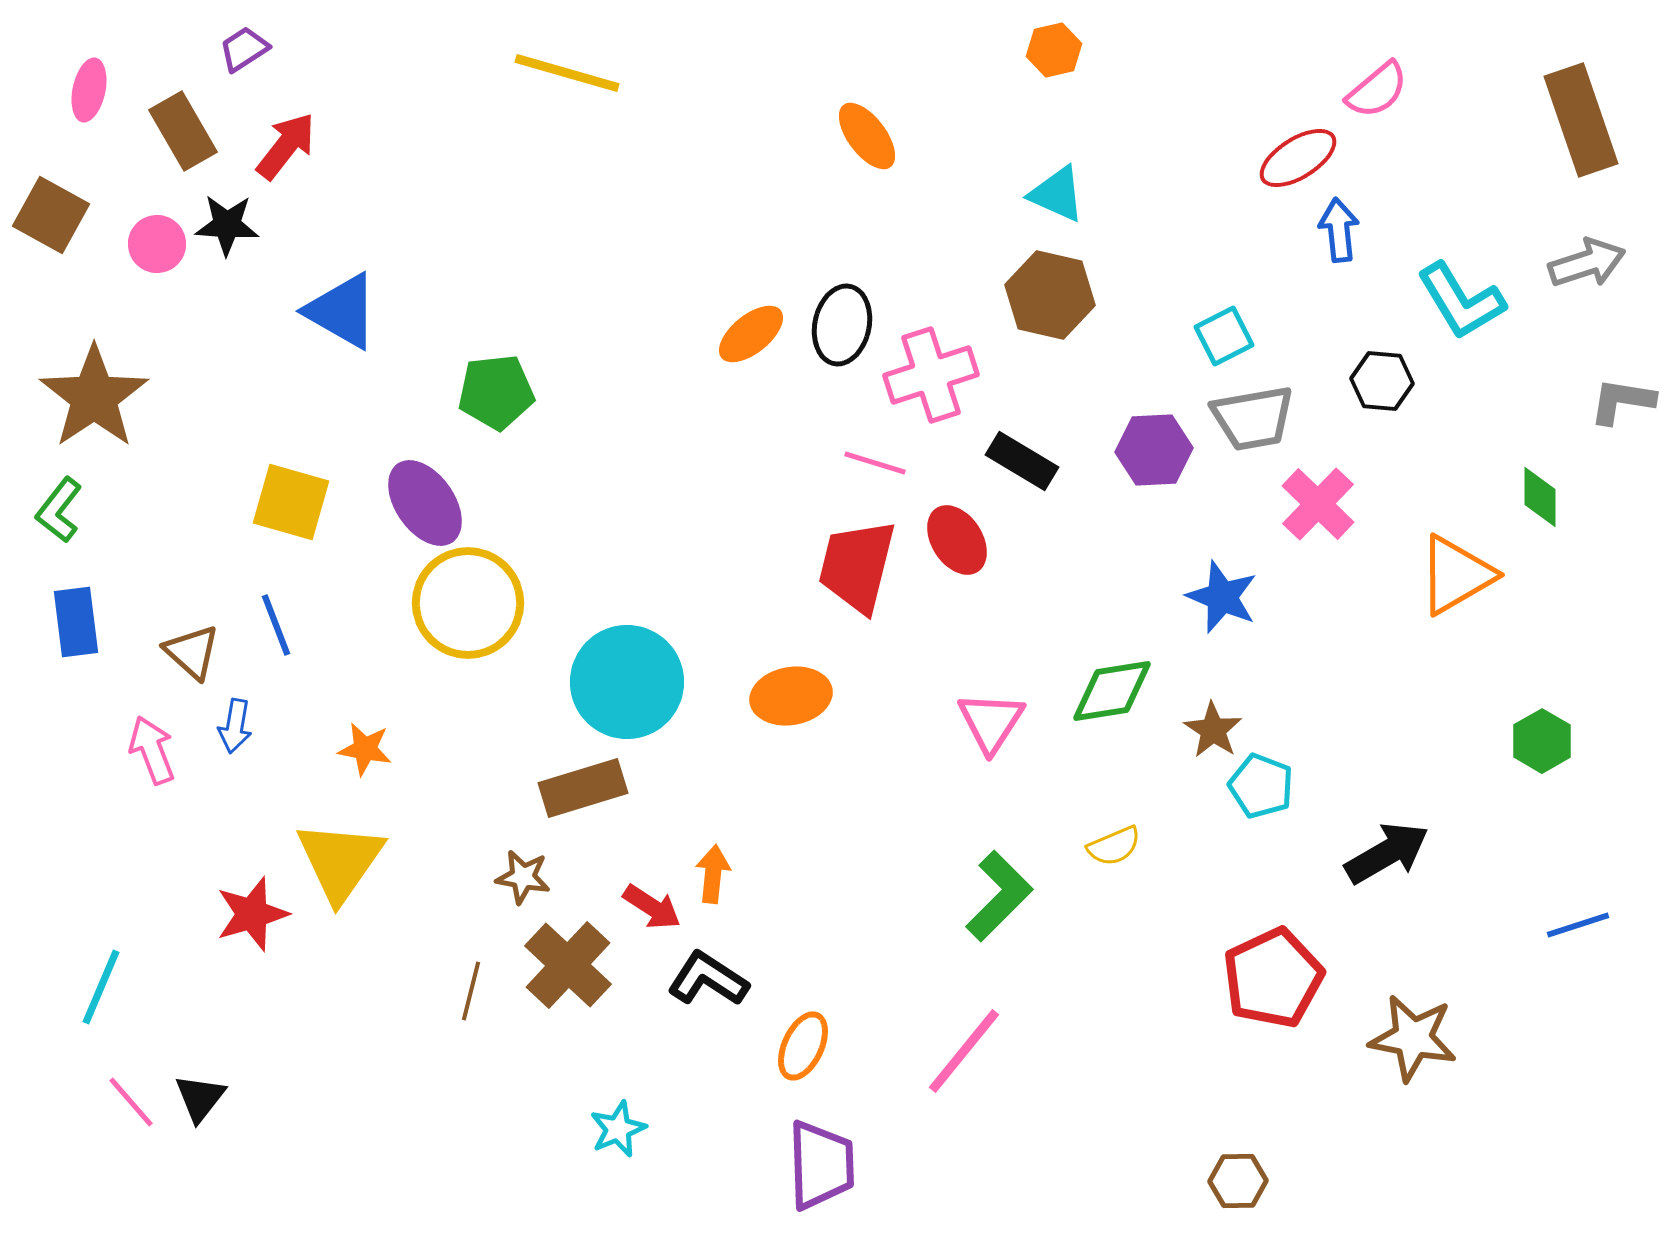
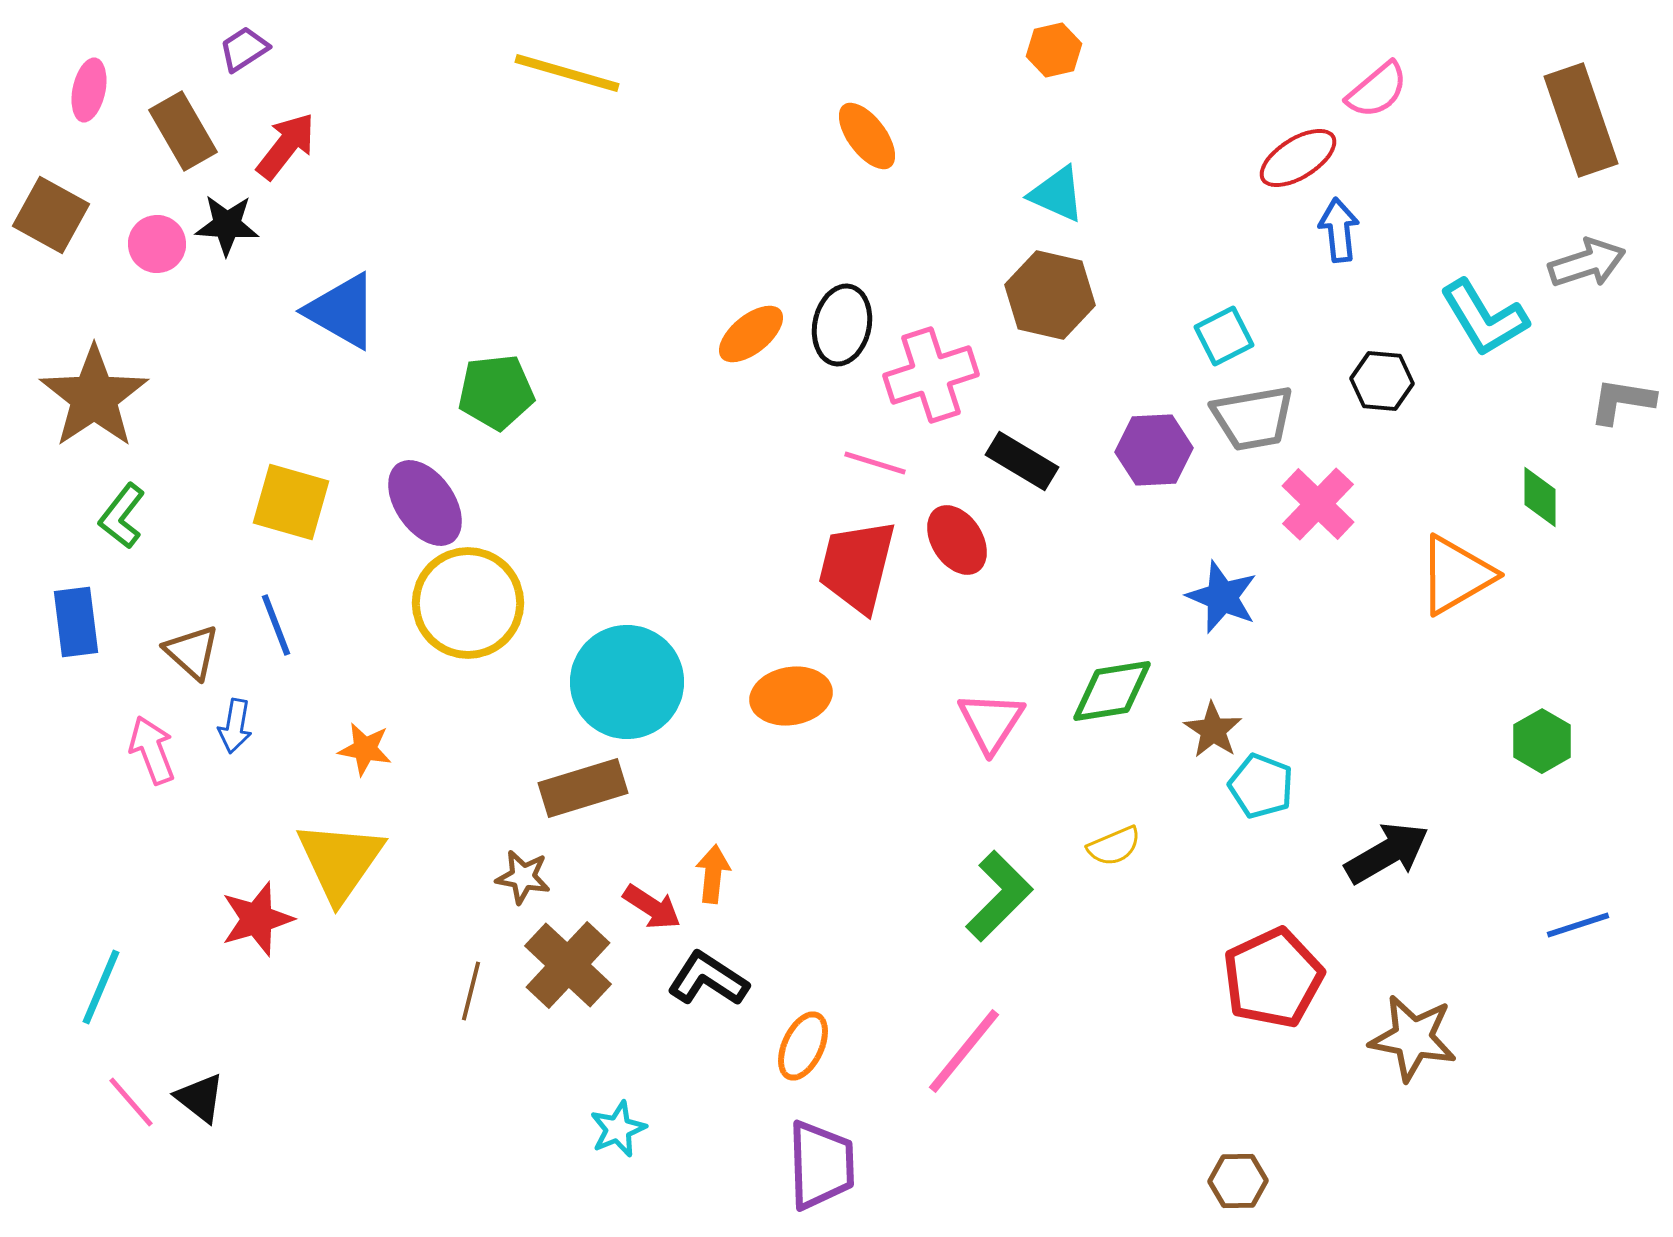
cyan L-shape at (1461, 301): moved 23 px right, 17 px down
green L-shape at (59, 510): moved 63 px right, 6 px down
red star at (252, 914): moved 5 px right, 5 px down
black triangle at (200, 1098): rotated 30 degrees counterclockwise
